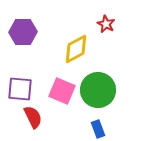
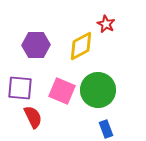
purple hexagon: moved 13 px right, 13 px down
yellow diamond: moved 5 px right, 3 px up
purple square: moved 1 px up
blue rectangle: moved 8 px right
